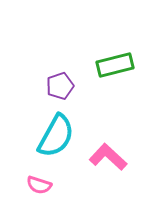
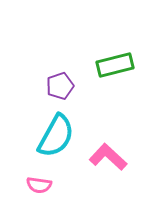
pink semicircle: rotated 10 degrees counterclockwise
